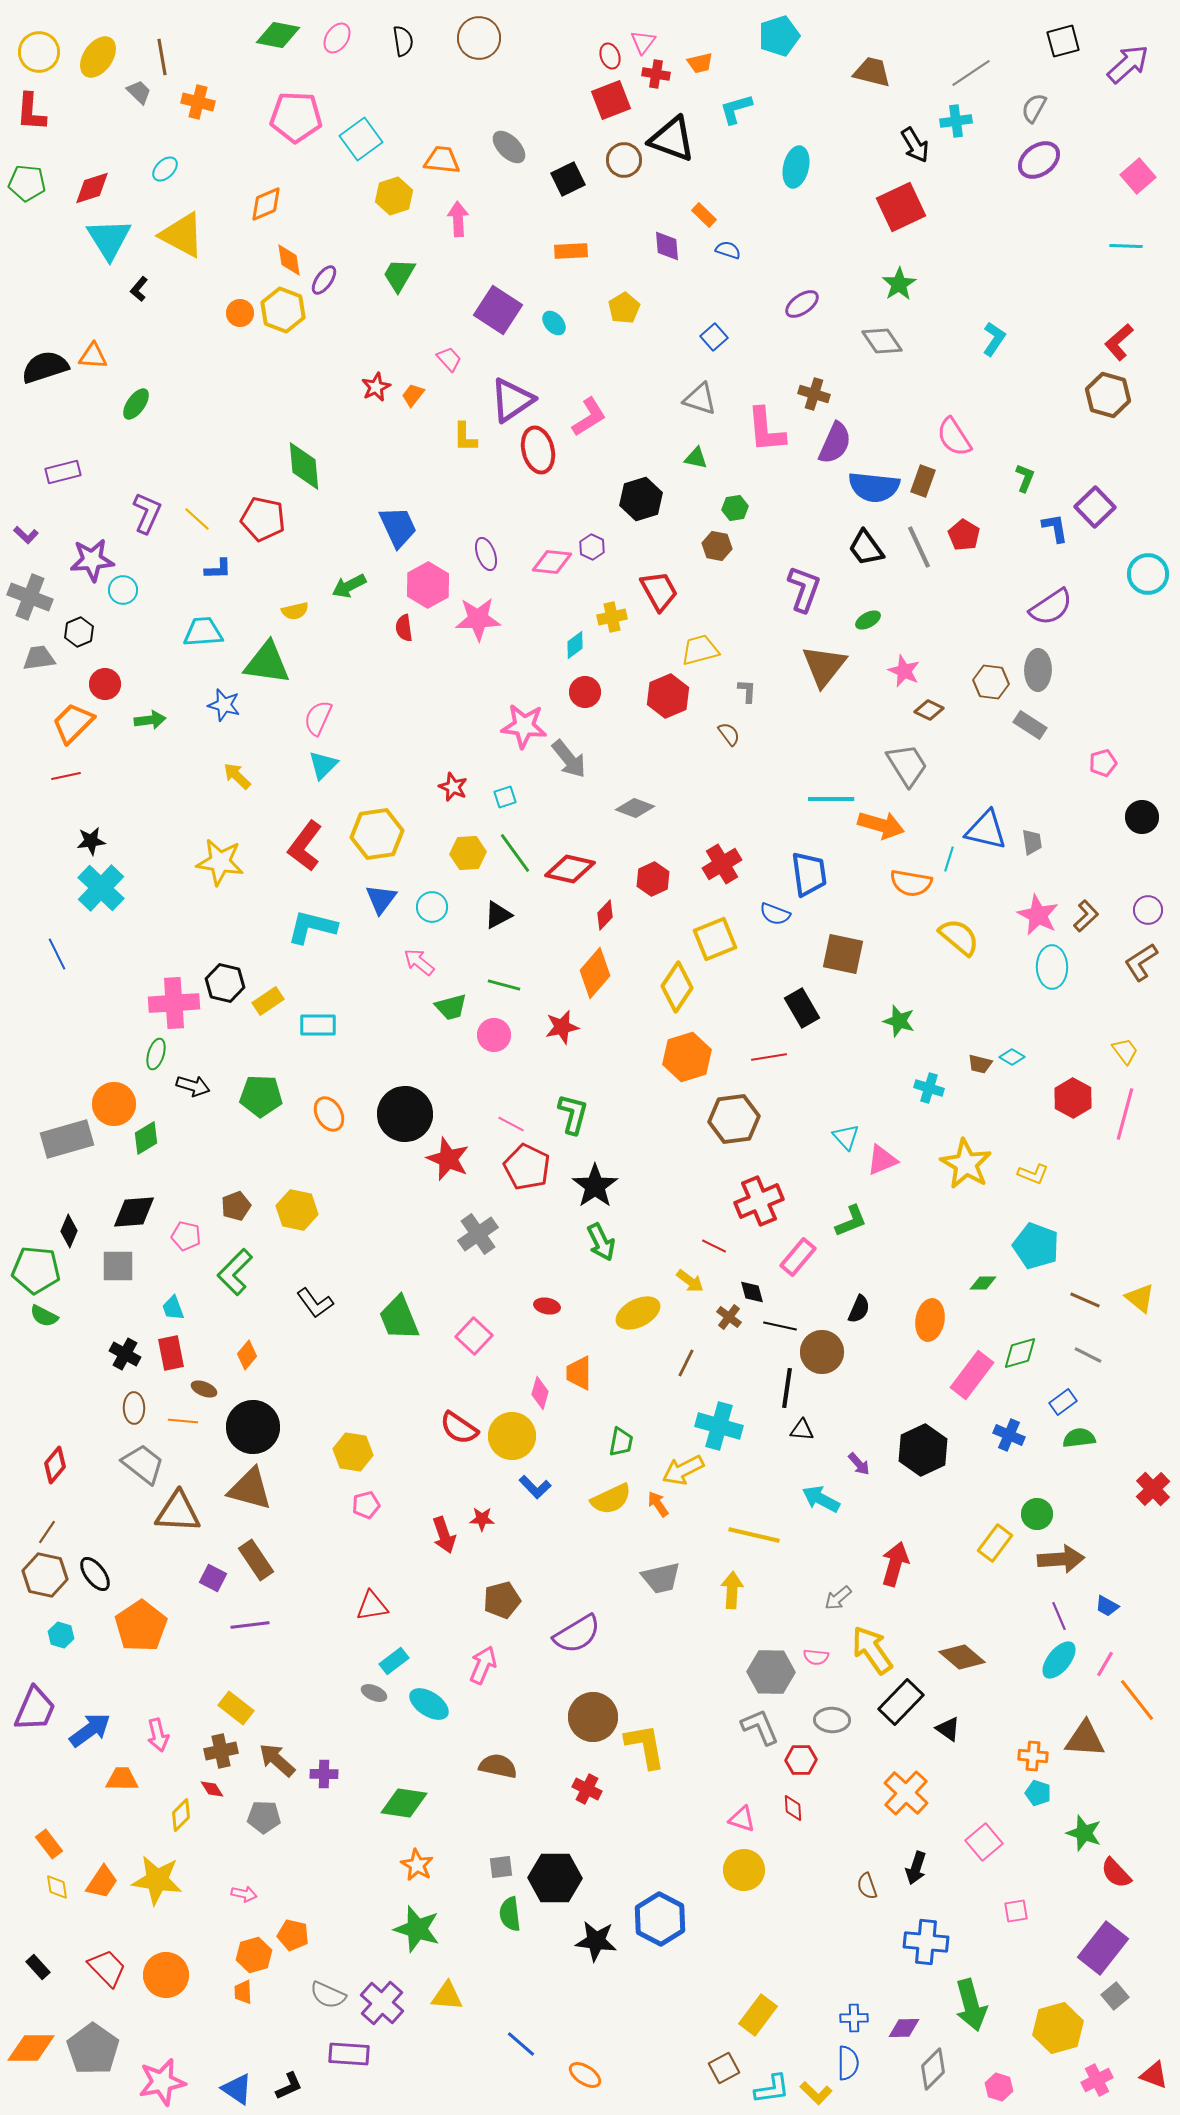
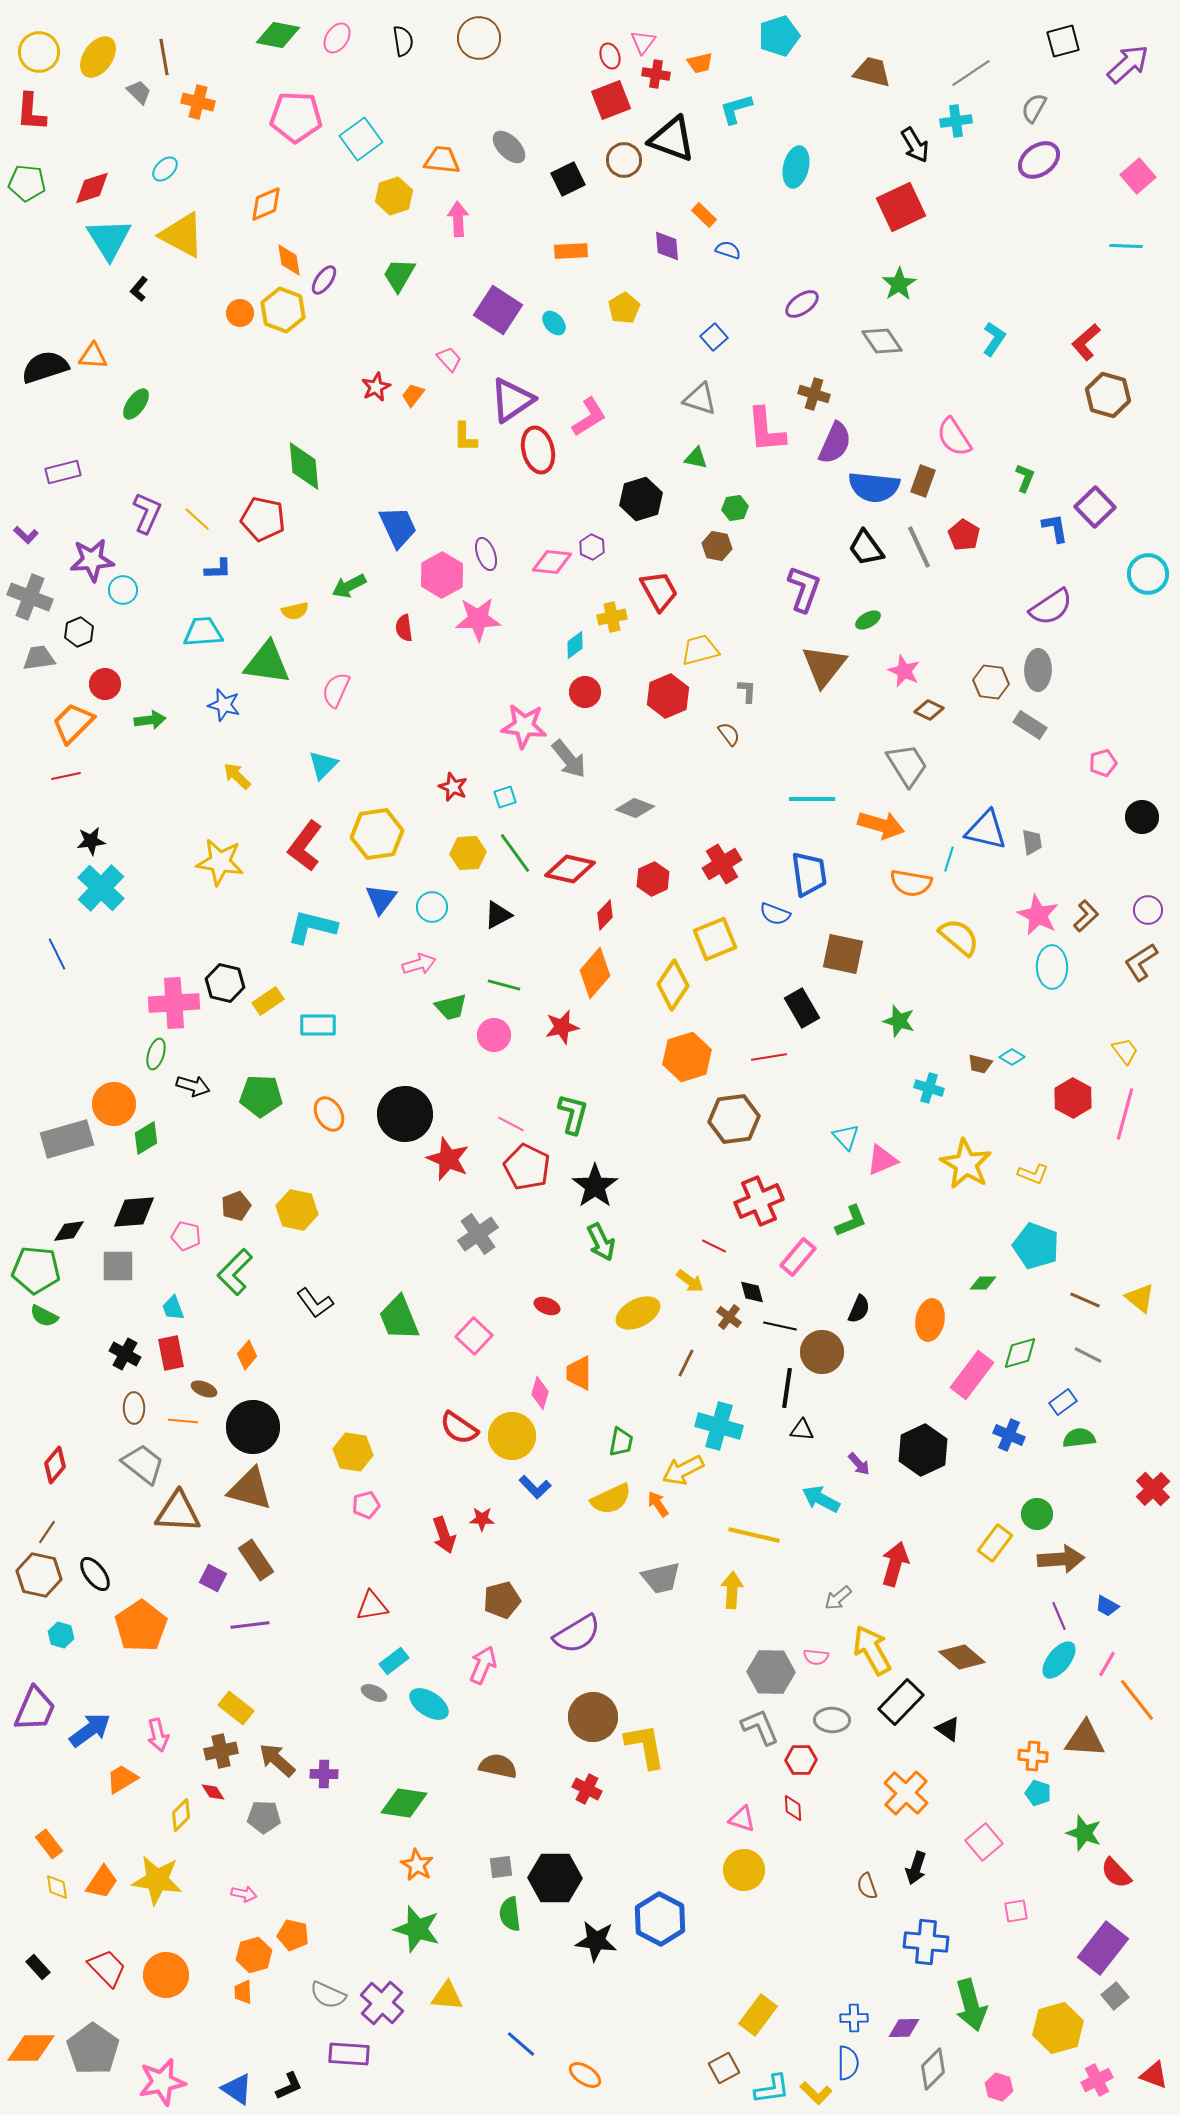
brown line at (162, 57): moved 2 px right
red L-shape at (1119, 342): moved 33 px left
pink hexagon at (428, 585): moved 14 px right, 10 px up
pink semicircle at (318, 718): moved 18 px right, 28 px up
cyan line at (831, 799): moved 19 px left
pink arrow at (419, 962): moved 2 px down; rotated 124 degrees clockwise
yellow diamond at (677, 987): moved 4 px left, 2 px up
black diamond at (69, 1231): rotated 60 degrees clockwise
red ellipse at (547, 1306): rotated 10 degrees clockwise
brown hexagon at (45, 1575): moved 6 px left
yellow arrow at (872, 1650): rotated 6 degrees clockwise
pink line at (1105, 1664): moved 2 px right
orange trapezoid at (122, 1779): rotated 32 degrees counterclockwise
red diamond at (212, 1789): moved 1 px right, 3 px down
